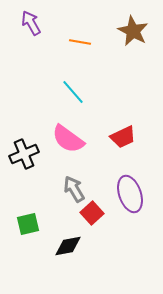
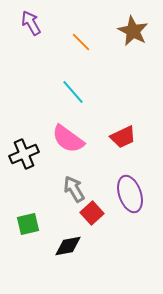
orange line: moved 1 px right; rotated 35 degrees clockwise
